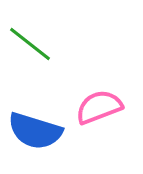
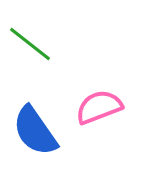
blue semicircle: rotated 38 degrees clockwise
